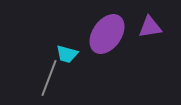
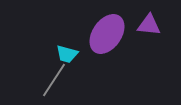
purple triangle: moved 1 px left, 2 px up; rotated 15 degrees clockwise
gray line: moved 5 px right, 2 px down; rotated 12 degrees clockwise
